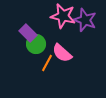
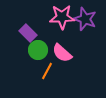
pink star: moved 1 px left, 1 px down; rotated 15 degrees counterclockwise
purple star: moved 1 px up
green circle: moved 2 px right, 6 px down
orange line: moved 8 px down
